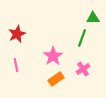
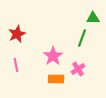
pink cross: moved 5 px left
orange rectangle: rotated 35 degrees clockwise
